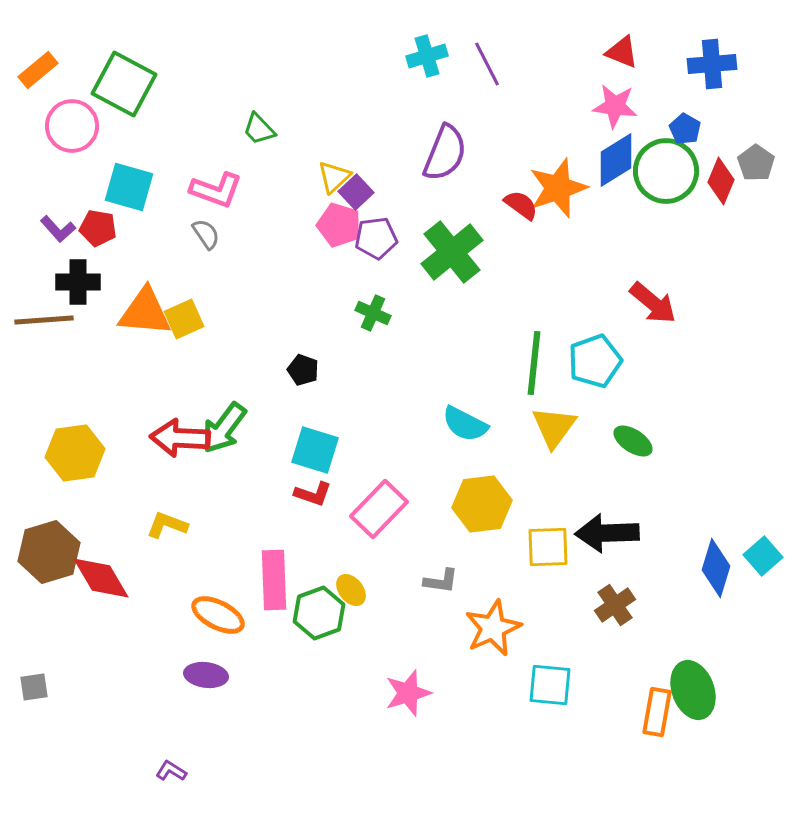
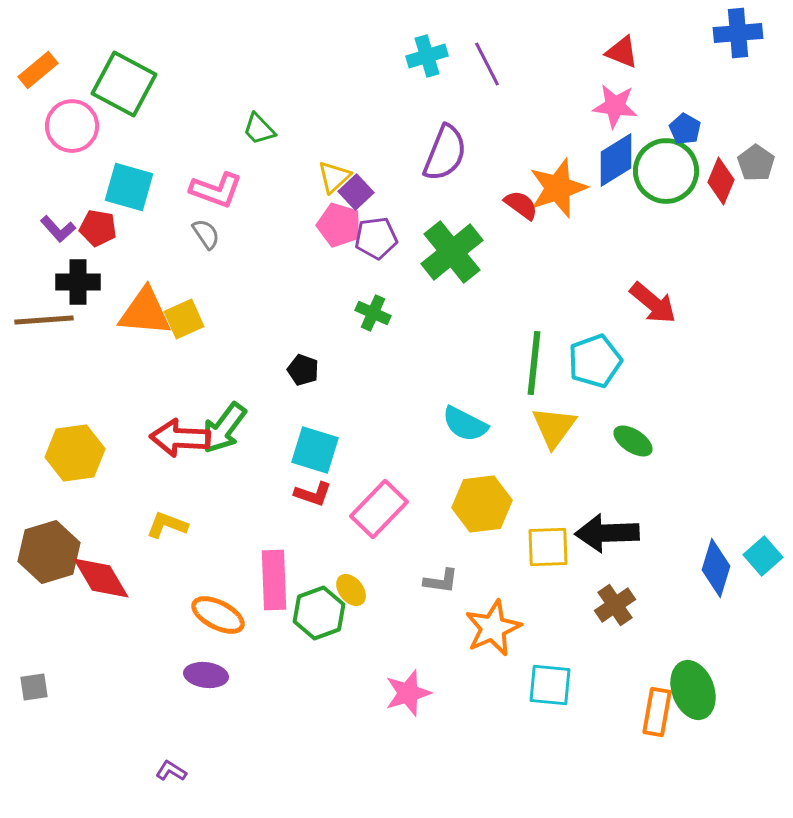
blue cross at (712, 64): moved 26 px right, 31 px up
